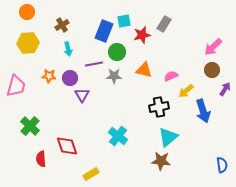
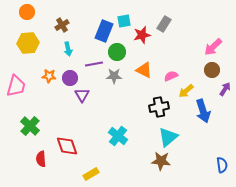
orange triangle: rotated 12 degrees clockwise
